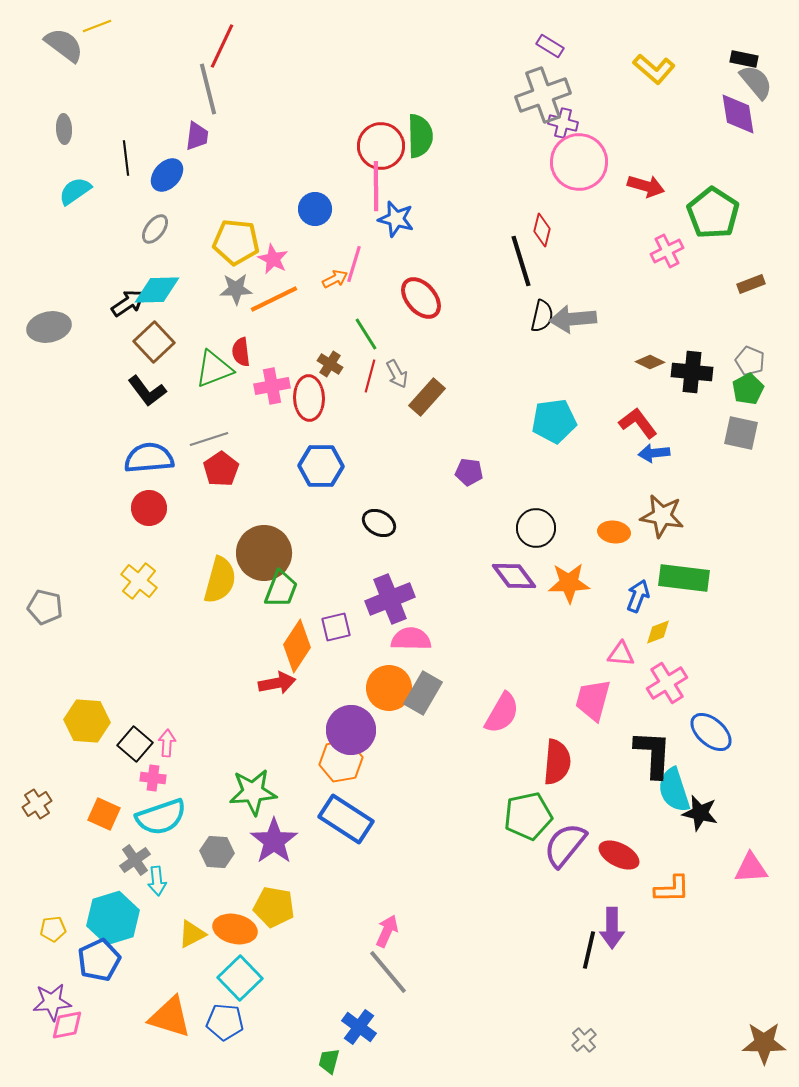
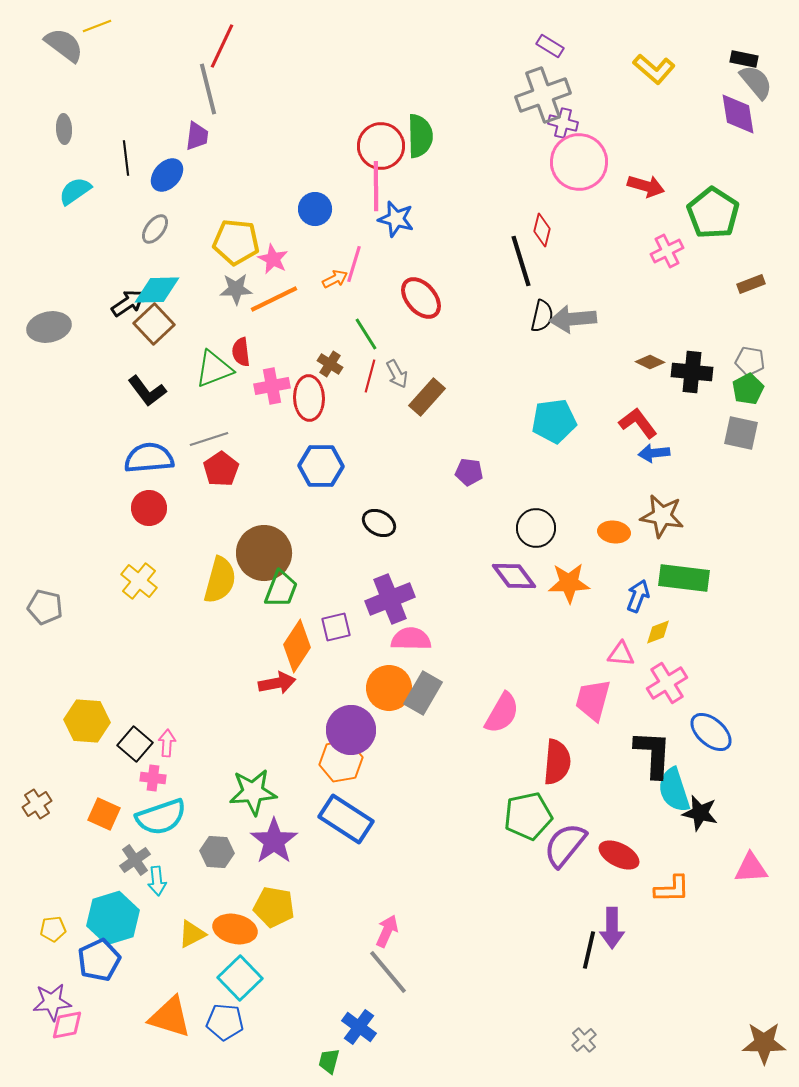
brown square at (154, 342): moved 18 px up
gray pentagon at (750, 361): rotated 12 degrees counterclockwise
